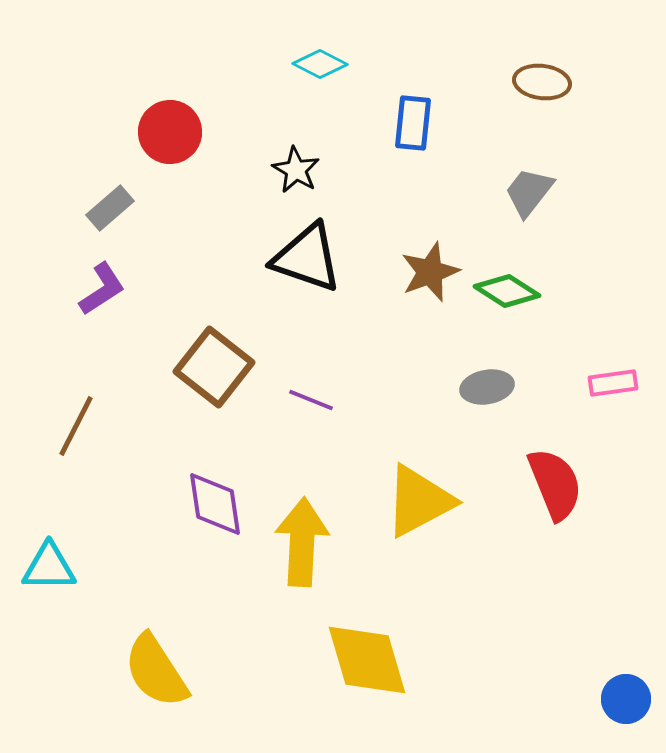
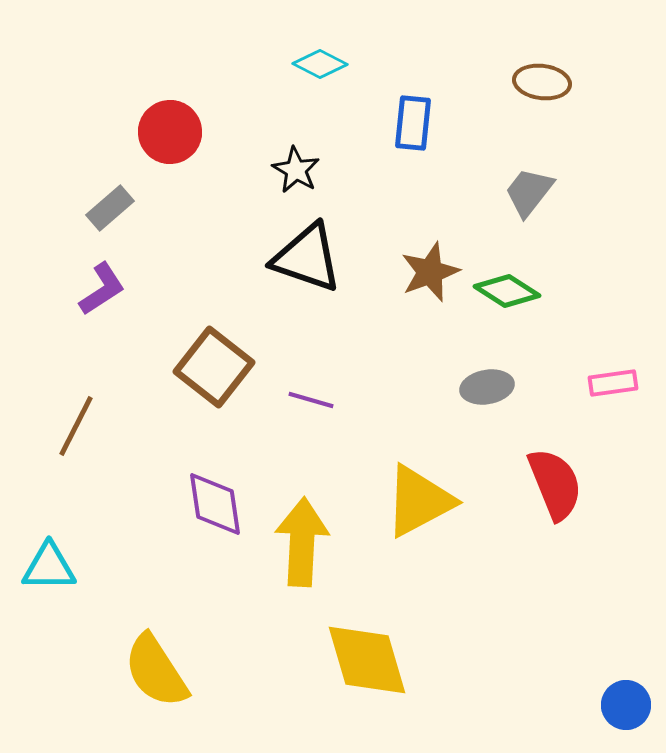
purple line: rotated 6 degrees counterclockwise
blue circle: moved 6 px down
